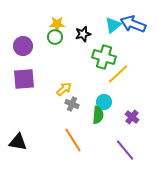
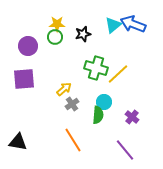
purple circle: moved 5 px right
green cross: moved 8 px left, 11 px down
gray cross: rotated 32 degrees clockwise
